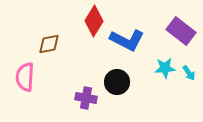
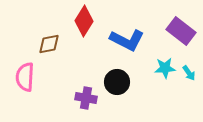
red diamond: moved 10 px left
